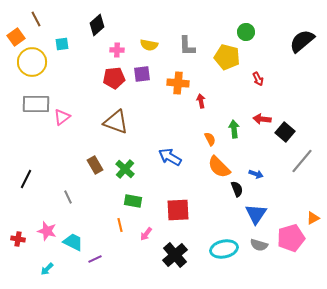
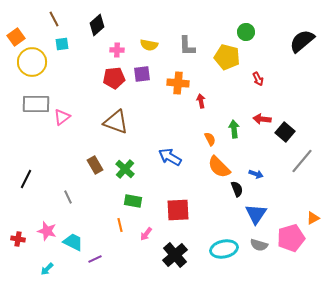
brown line at (36, 19): moved 18 px right
